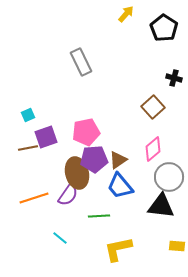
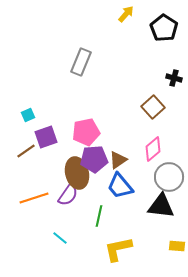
gray rectangle: rotated 48 degrees clockwise
brown line: moved 2 px left, 3 px down; rotated 24 degrees counterclockwise
green line: rotated 75 degrees counterclockwise
